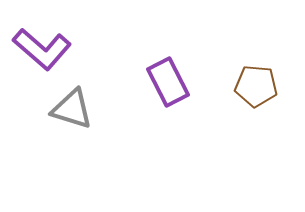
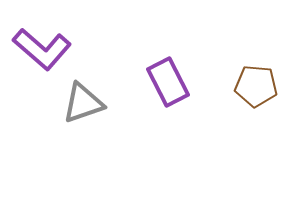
gray triangle: moved 11 px right, 6 px up; rotated 36 degrees counterclockwise
